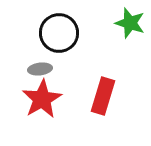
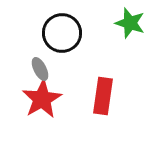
black circle: moved 3 px right
gray ellipse: rotated 70 degrees clockwise
red rectangle: rotated 9 degrees counterclockwise
